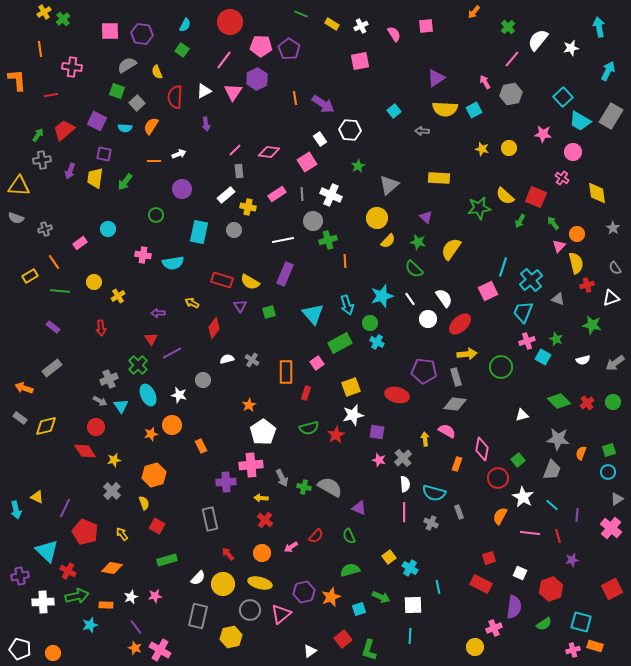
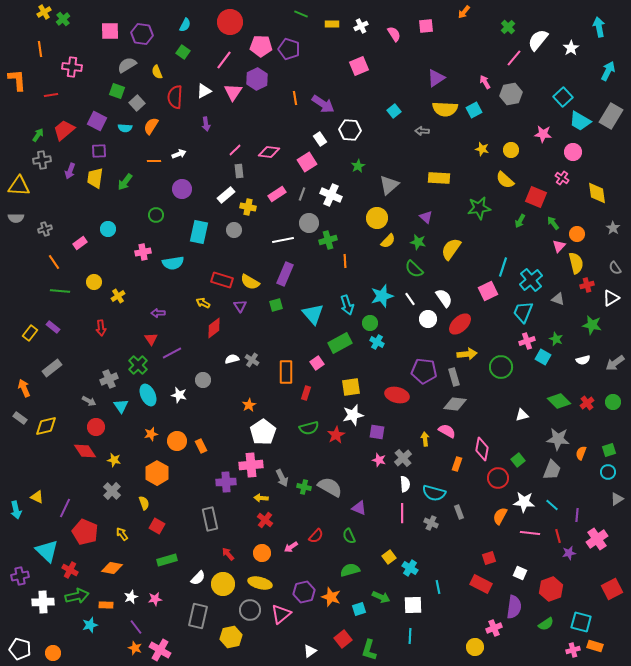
orange arrow at (474, 12): moved 10 px left
yellow rectangle at (332, 24): rotated 32 degrees counterclockwise
white star at (571, 48): rotated 21 degrees counterclockwise
purple pentagon at (289, 49): rotated 15 degrees counterclockwise
green square at (182, 50): moved 1 px right, 2 px down
pink line at (512, 59): moved 2 px right, 1 px up
pink square at (360, 61): moved 1 px left, 5 px down; rotated 12 degrees counterclockwise
yellow circle at (509, 148): moved 2 px right, 2 px down
purple square at (104, 154): moved 5 px left, 3 px up; rotated 14 degrees counterclockwise
gray line at (302, 194): rotated 24 degrees clockwise
yellow semicircle at (505, 196): moved 16 px up
gray semicircle at (16, 218): rotated 21 degrees counterclockwise
gray circle at (313, 221): moved 4 px left, 2 px down
pink cross at (143, 255): moved 3 px up; rotated 21 degrees counterclockwise
yellow rectangle at (30, 276): moved 57 px down; rotated 21 degrees counterclockwise
white triangle at (611, 298): rotated 12 degrees counterclockwise
yellow arrow at (192, 303): moved 11 px right
green square at (269, 312): moved 7 px right, 7 px up
red diamond at (214, 328): rotated 15 degrees clockwise
white semicircle at (227, 359): moved 5 px right
gray rectangle at (456, 377): moved 2 px left
yellow square at (351, 387): rotated 12 degrees clockwise
orange arrow at (24, 388): rotated 48 degrees clockwise
gray arrow at (100, 401): moved 11 px left
orange circle at (172, 425): moved 5 px right, 16 px down
yellow star at (114, 460): rotated 24 degrees clockwise
orange hexagon at (154, 475): moved 3 px right, 2 px up; rotated 15 degrees counterclockwise
white star at (523, 497): moved 1 px right, 5 px down; rotated 25 degrees counterclockwise
pink line at (404, 512): moved 2 px left, 1 px down
pink cross at (611, 528): moved 14 px left, 11 px down; rotated 15 degrees clockwise
purple star at (572, 560): moved 3 px left, 7 px up
red cross at (68, 571): moved 2 px right, 1 px up
pink star at (155, 596): moved 3 px down
orange star at (331, 597): rotated 30 degrees counterclockwise
green semicircle at (544, 624): moved 2 px right
